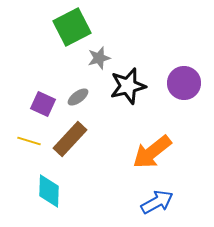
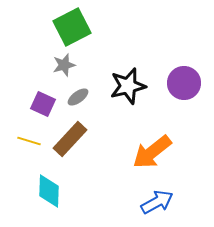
gray star: moved 35 px left, 7 px down
